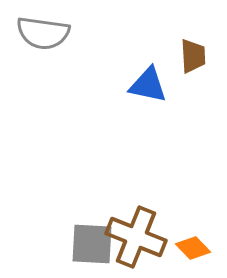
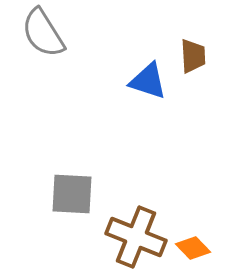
gray semicircle: rotated 50 degrees clockwise
blue triangle: moved 4 px up; rotated 6 degrees clockwise
gray square: moved 20 px left, 50 px up
